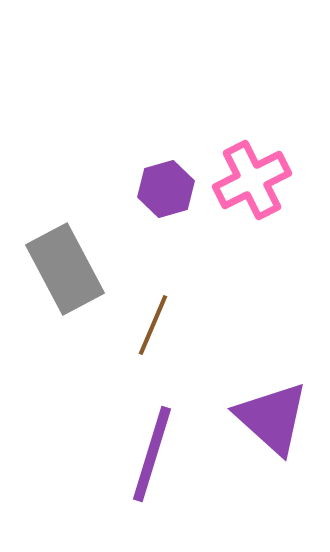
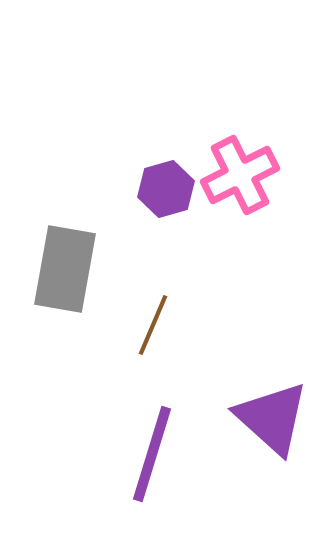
pink cross: moved 12 px left, 5 px up
gray rectangle: rotated 38 degrees clockwise
